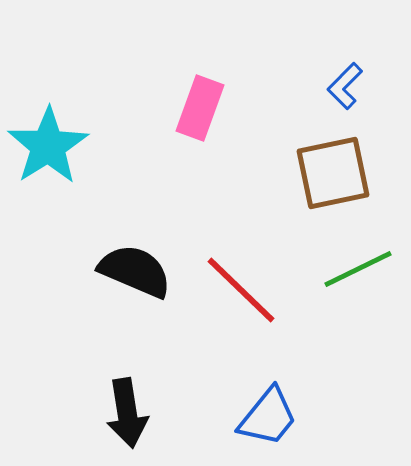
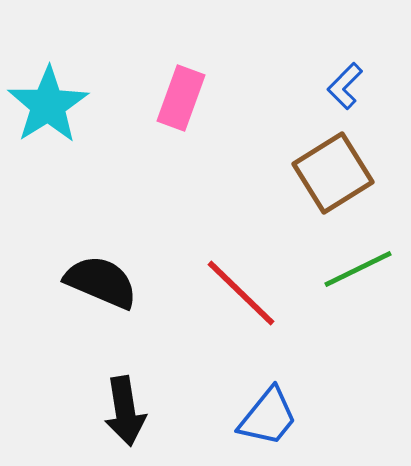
pink rectangle: moved 19 px left, 10 px up
cyan star: moved 41 px up
brown square: rotated 20 degrees counterclockwise
black semicircle: moved 34 px left, 11 px down
red line: moved 3 px down
black arrow: moved 2 px left, 2 px up
